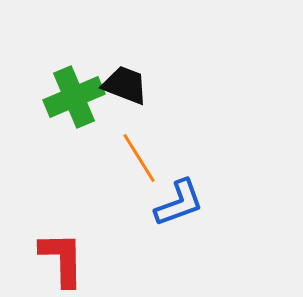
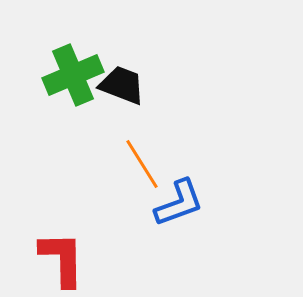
black trapezoid: moved 3 px left
green cross: moved 1 px left, 22 px up
orange line: moved 3 px right, 6 px down
